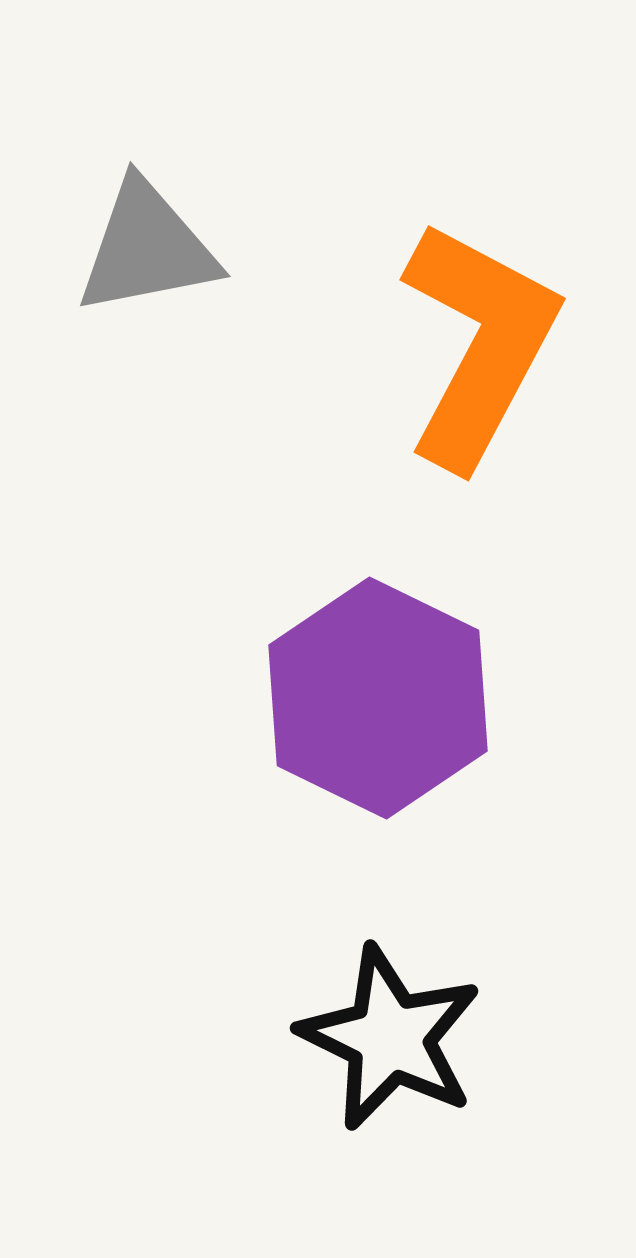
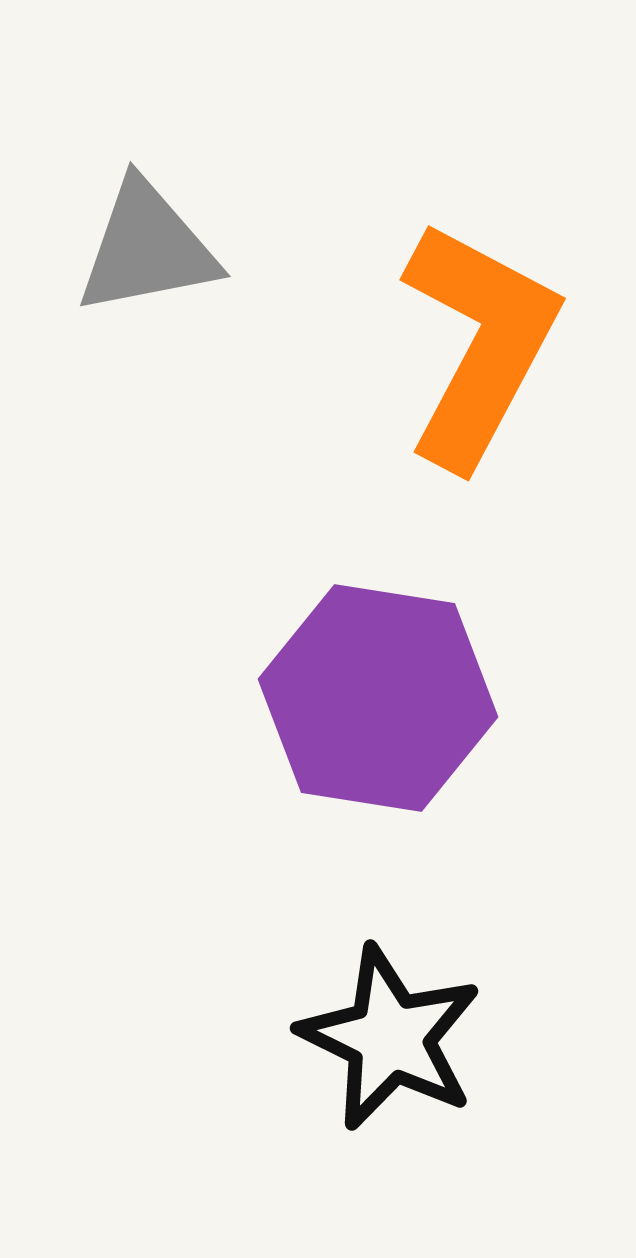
purple hexagon: rotated 17 degrees counterclockwise
